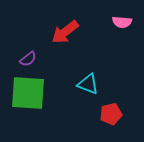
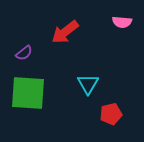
purple semicircle: moved 4 px left, 6 px up
cyan triangle: rotated 40 degrees clockwise
